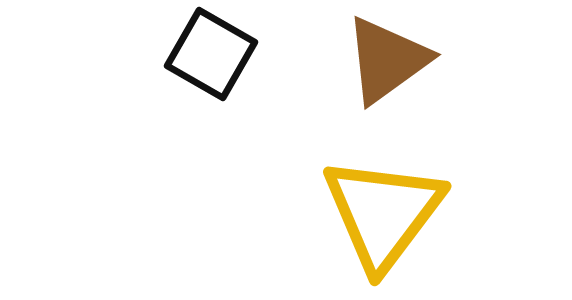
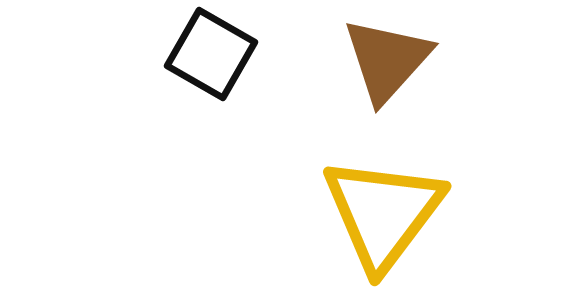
brown triangle: rotated 12 degrees counterclockwise
